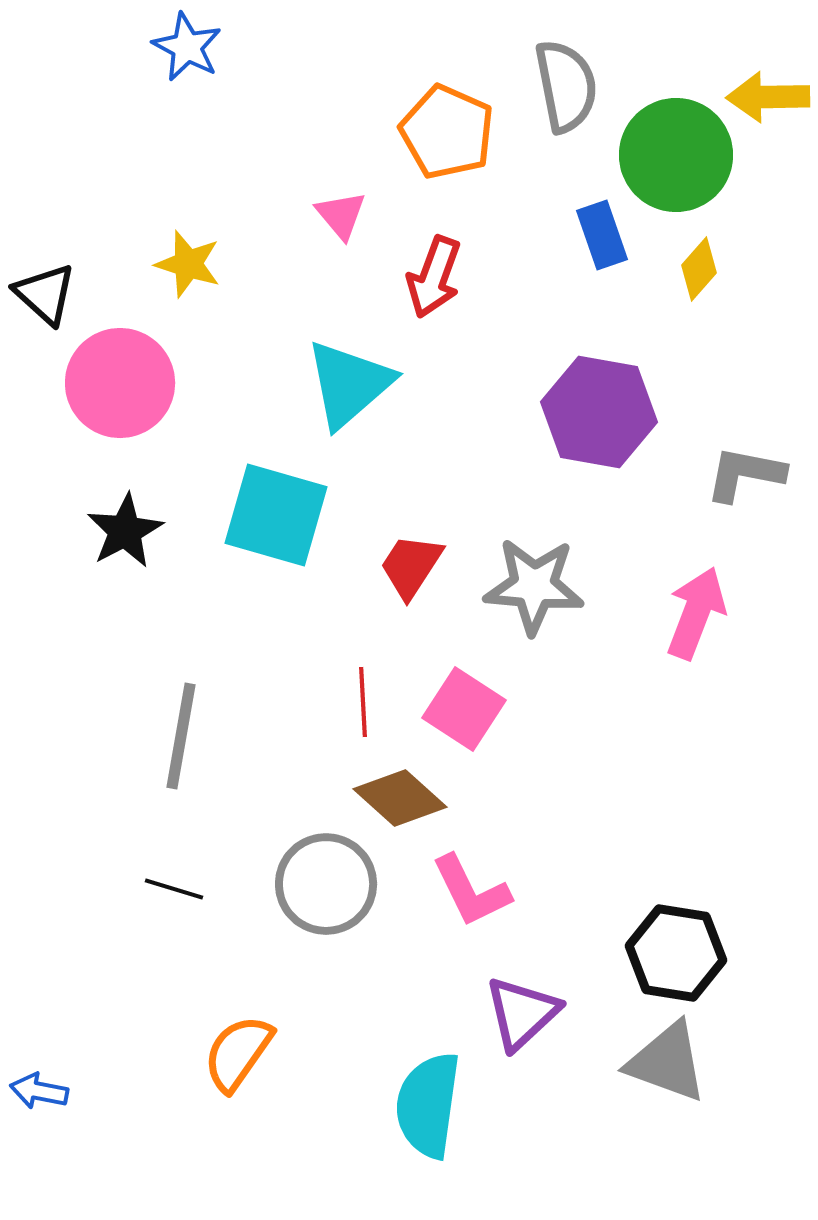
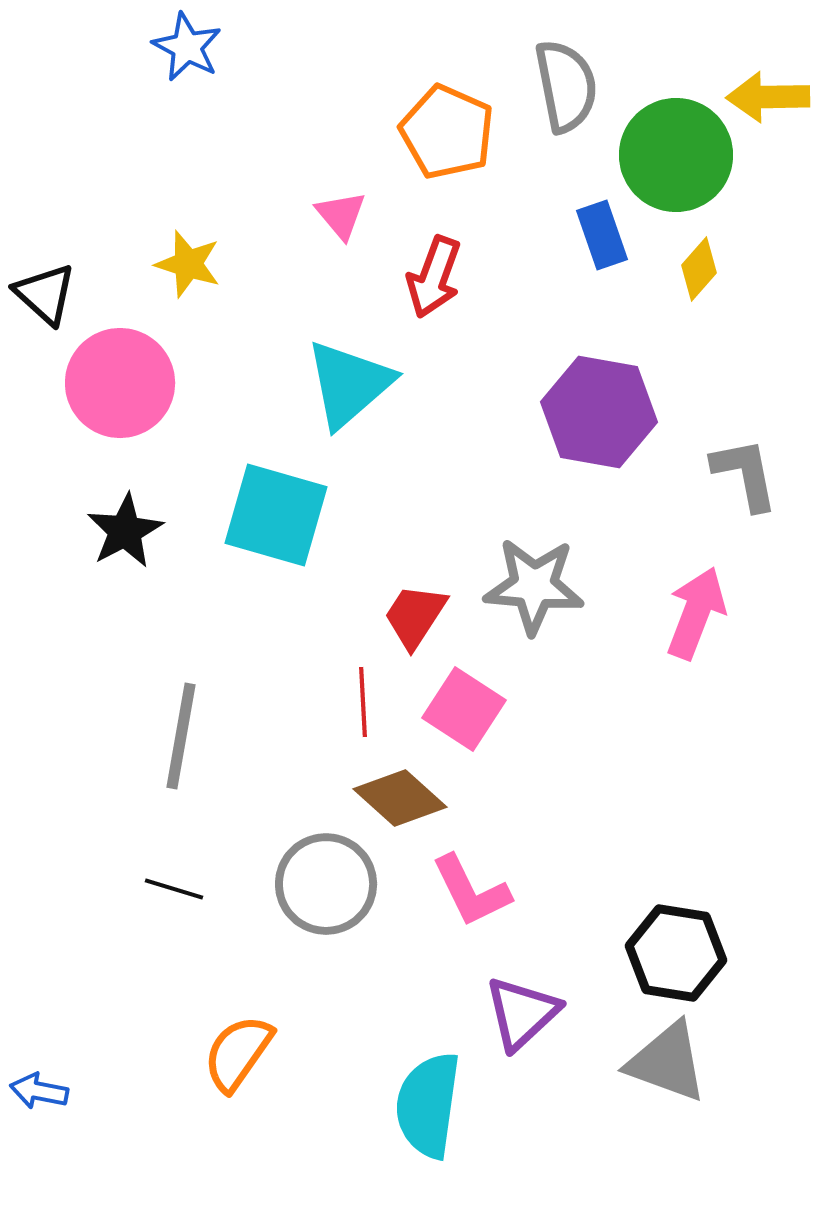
gray L-shape: rotated 68 degrees clockwise
red trapezoid: moved 4 px right, 50 px down
